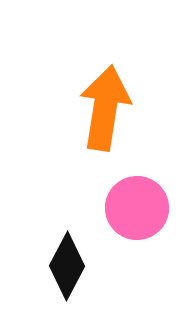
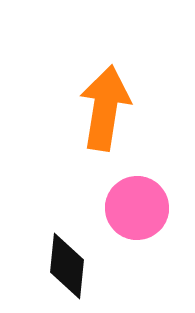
black diamond: rotated 22 degrees counterclockwise
